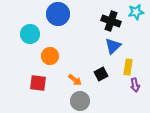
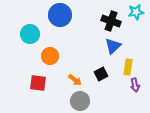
blue circle: moved 2 px right, 1 px down
